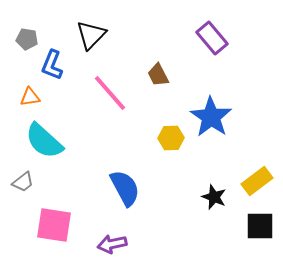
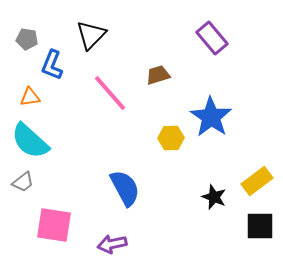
brown trapezoid: rotated 100 degrees clockwise
cyan semicircle: moved 14 px left
